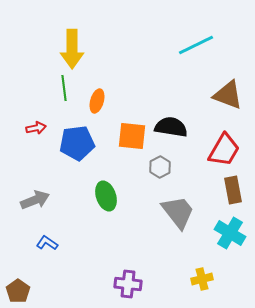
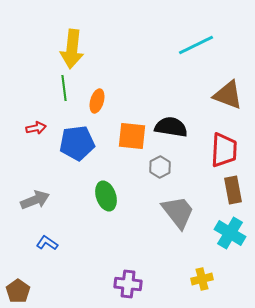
yellow arrow: rotated 6 degrees clockwise
red trapezoid: rotated 27 degrees counterclockwise
